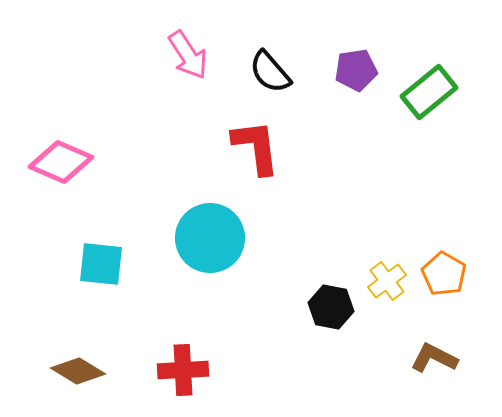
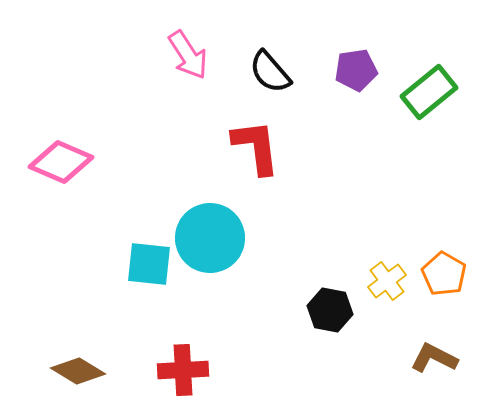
cyan square: moved 48 px right
black hexagon: moved 1 px left, 3 px down
